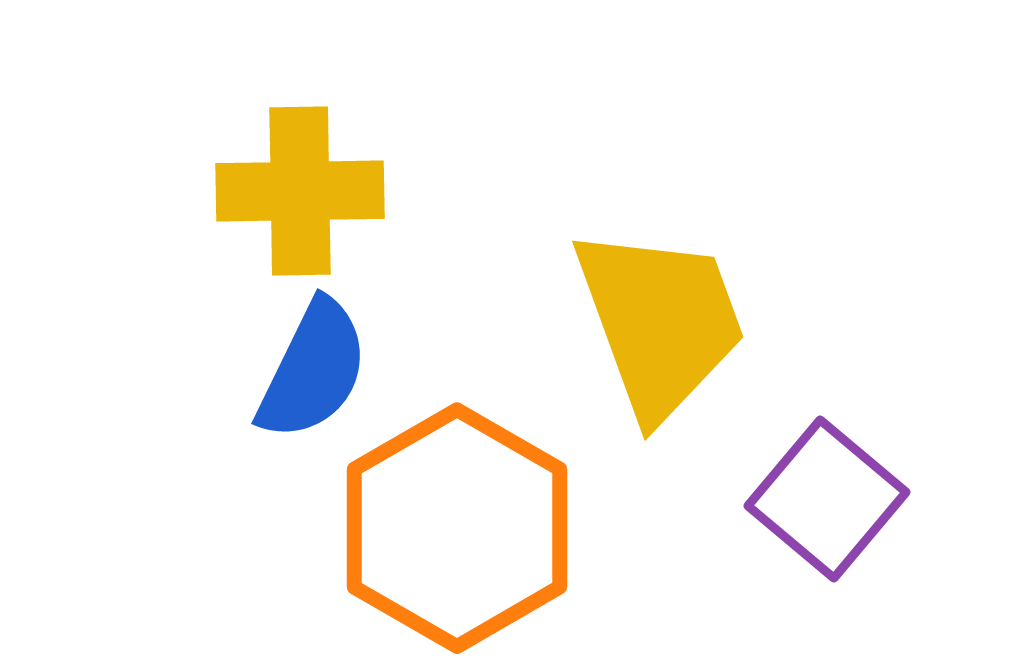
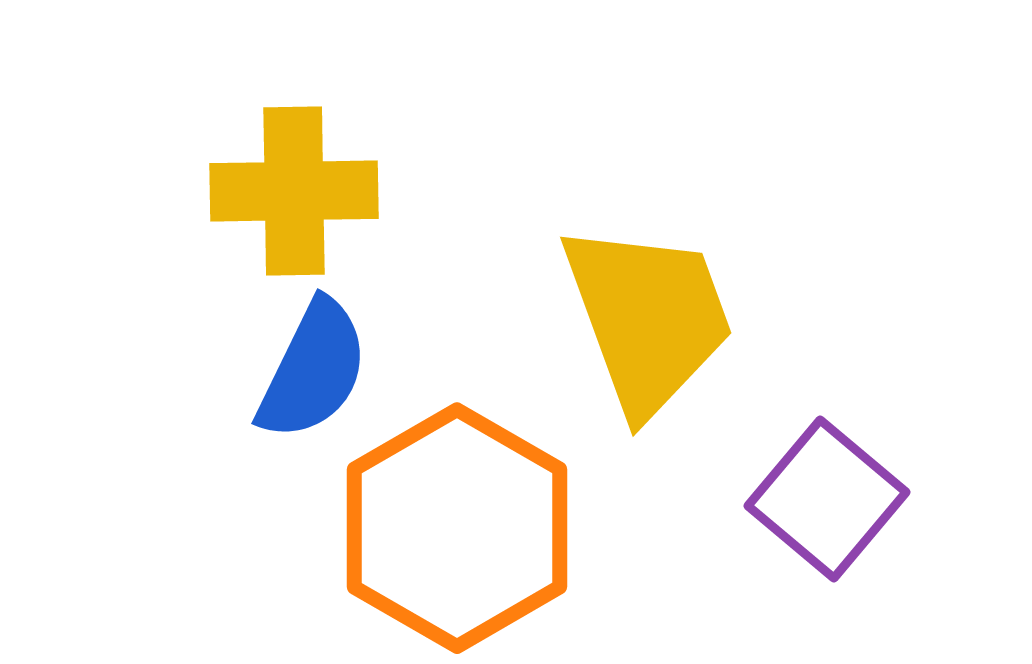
yellow cross: moved 6 px left
yellow trapezoid: moved 12 px left, 4 px up
